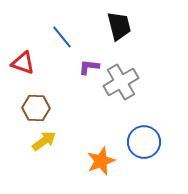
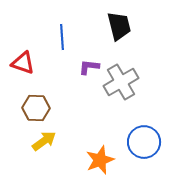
blue line: rotated 35 degrees clockwise
orange star: moved 1 px left, 1 px up
